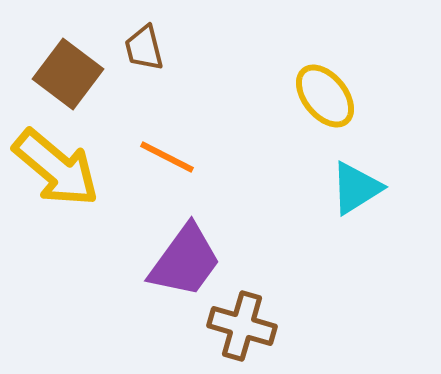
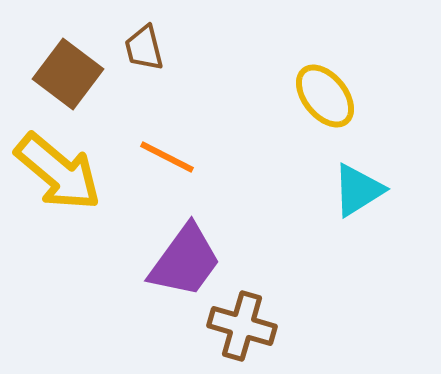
yellow arrow: moved 2 px right, 4 px down
cyan triangle: moved 2 px right, 2 px down
